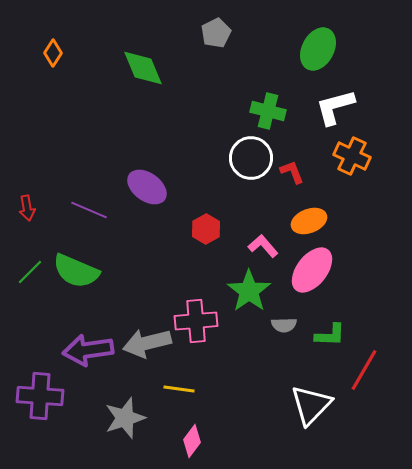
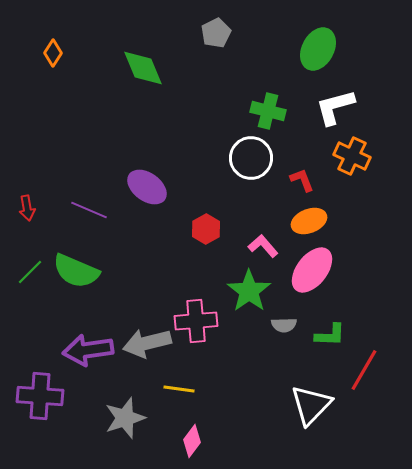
red L-shape: moved 10 px right, 8 px down
